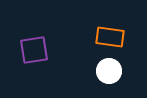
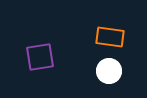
purple square: moved 6 px right, 7 px down
